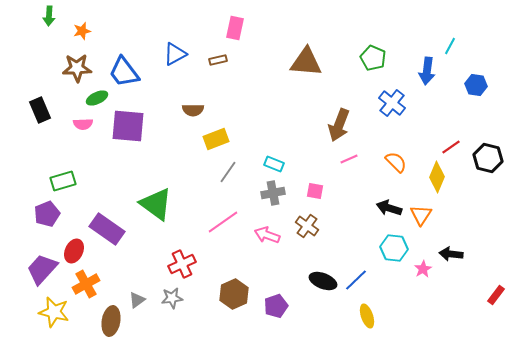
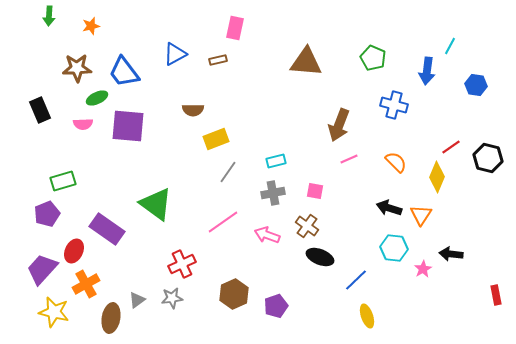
orange star at (82, 31): moved 9 px right, 5 px up
blue cross at (392, 103): moved 2 px right, 2 px down; rotated 24 degrees counterclockwise
cyan rectangle at (274, 164): moved 2 px right, 3 px up; rotated 36 degrees counterclockwise
black ellipse at (323, 281): moved 3 px left, 24 px up
red rectangle at (496, 295): rotated 48 degrees counterclockwise
brown ellipse at (111, 321): moved 3 px up
